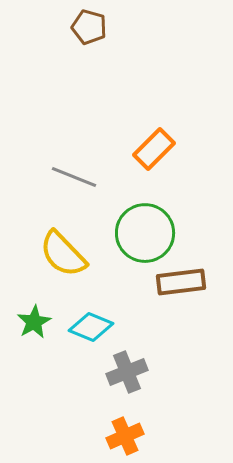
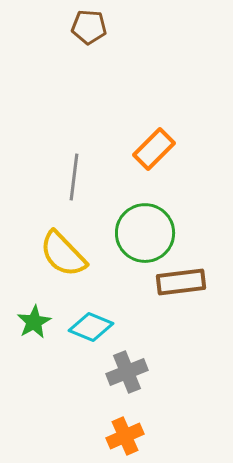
brown pentagon: rotated 12 degrees counterclockwise
gray line: rotated 75 degrees clockwise
